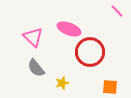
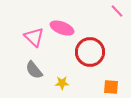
pink ellipse: moved 7 px left, 1 px up
pink triangle: moved 1 px right
gray semicircle: moved 2 px left, 2 px down
yellow star: rotated 16 degrees clockwise
orange square: moved 1 px right
